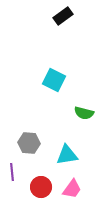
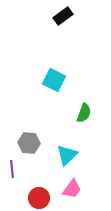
green semicircle: rotated 84 degrees counterclockwise
cyan triangle: rotated 35 degrees counterclockwise
purple line: moved 3 px up
red circle: moved 2 px left, 11 px down
